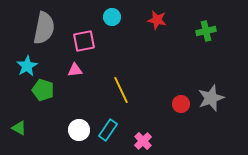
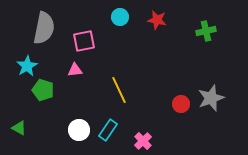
cyan circle: moved 8 px right
yellow line: moved 2 px left
